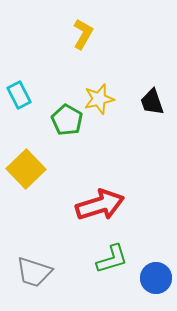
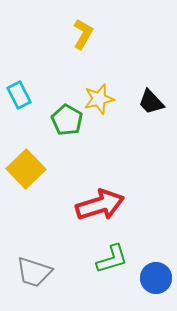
black trapezoid: moved 1 px left; rotated 24 degrees counterclockwise
